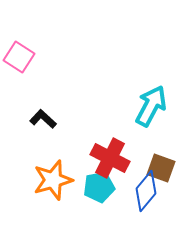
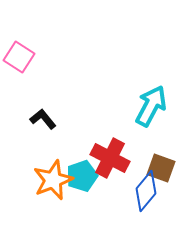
black L-shape: rotated 8 degrees clockwise
orange star: rotated 6 degrees counterclockwise
cyan pentagon: moved 17 px left, 11 px up; rotated 8 degrees counterclockwise
